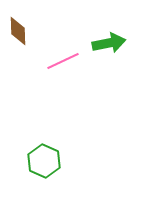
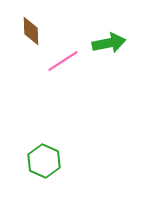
brown diamond: moved 13 px right
pink line: rotated 8 degrees counterclockwise
